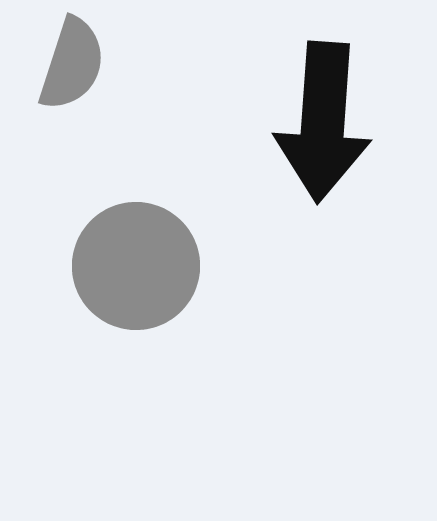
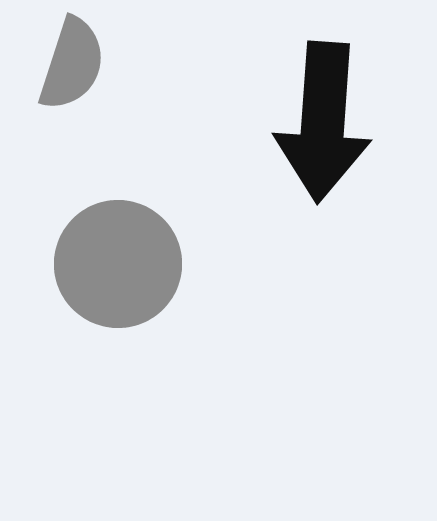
gray circle: moved 18 px left, 2 px up
